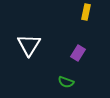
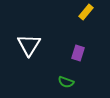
yellow rectangle: rotated 28 degrees clockwise
purple rectangle: rotated 14 degrees counterclockwise
